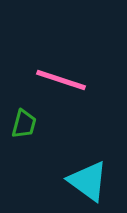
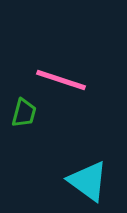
green trapezoid: moved 11 px up
